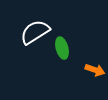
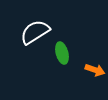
green ellipse: moved 5 px down
